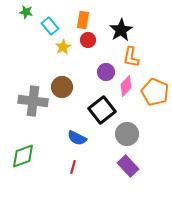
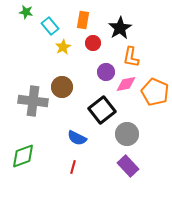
black star: moved 1 px left, 2 px up
red circle: moved 5 px right, 3 px down
pink diamond: moved 2 px up; rotated 35 degrees clockwise
